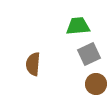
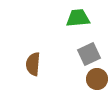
green trapezoid: moved 8 px up
brown circle: moved 1 px right, 5 px up
